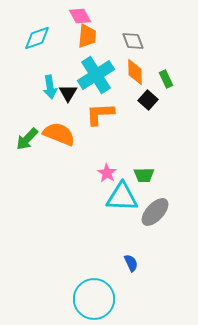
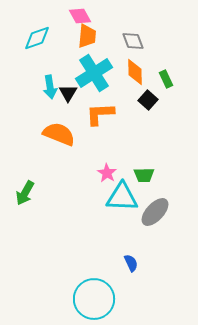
cyan cross: moved 2 px left, 2 px up
green arrow: moved 2 px left, 54 px down; rotated 15 degrees counterclockwise
